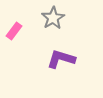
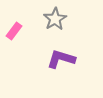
gray star: moved 2 px right, 1 px down
